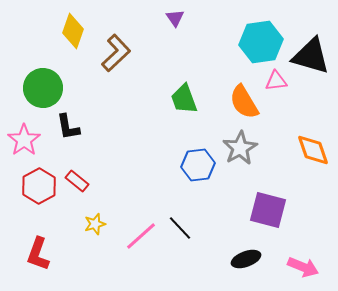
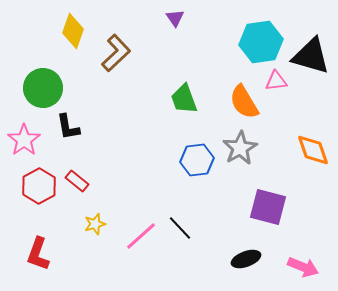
blue hexagon: moved 1 px left, 5 px up
purple square: moved 3 px up
